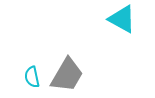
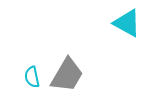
cyan triangle: moved 5 px right, 4 px down
